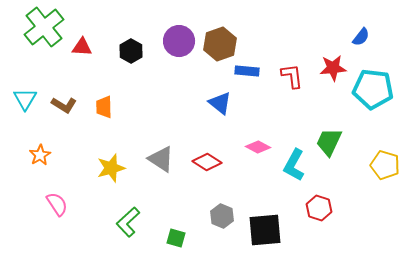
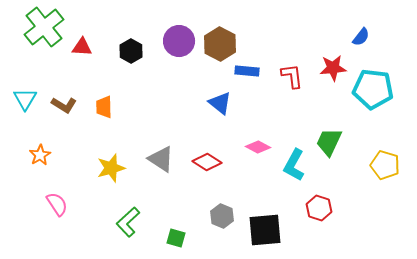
brown hexagon: rotated 12 degrees counterclockwise
